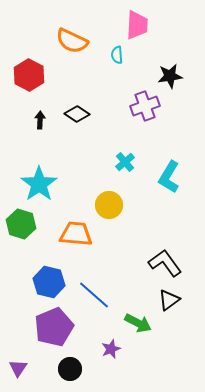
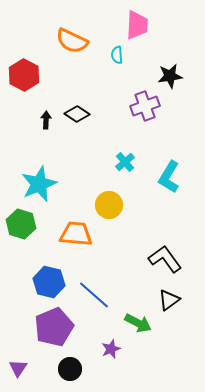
red hexagon: moved 5 px left
black arrow: moved 6 px right
cyan star: rotated 12 degrees clockwise
black L-shape: moved 4 px up
